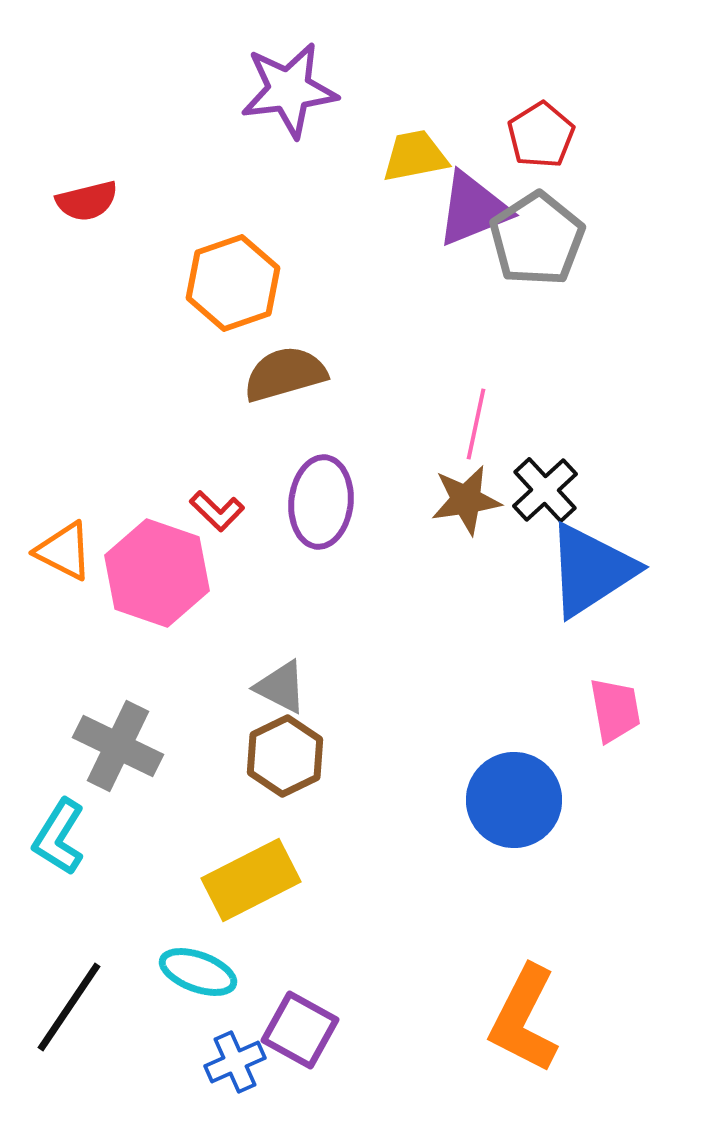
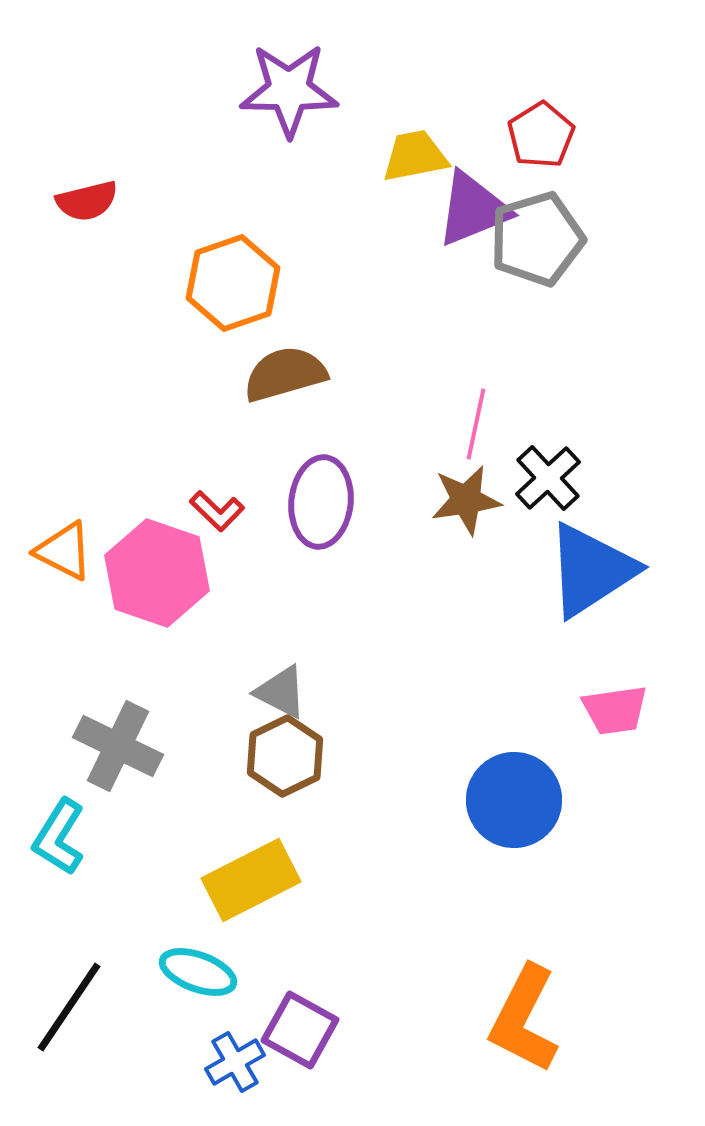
purple star: rotated 8 degrees clockwise
gray pentagon: rotated 16 degrees clockwise
black cross: moved 3 px right, 12 px up
gray triangle: moved 5 px down
pink trapezoid: rotated 92 degrees clockwise
blue cross: rotated 6 degrees counterclockwise
